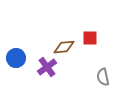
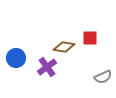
brown diamond: rotated 15 degrees clockwise
gray semicircle: rotated 102 degrees counterclockwise
